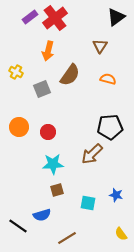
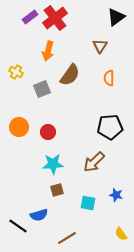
orange semicircle: moved 1 px right, 1 px up; rotated 105 degrees counterclockwise
brown arrow: moved 2 px right, 8 px down
blue semicircle: moved 3 px left
